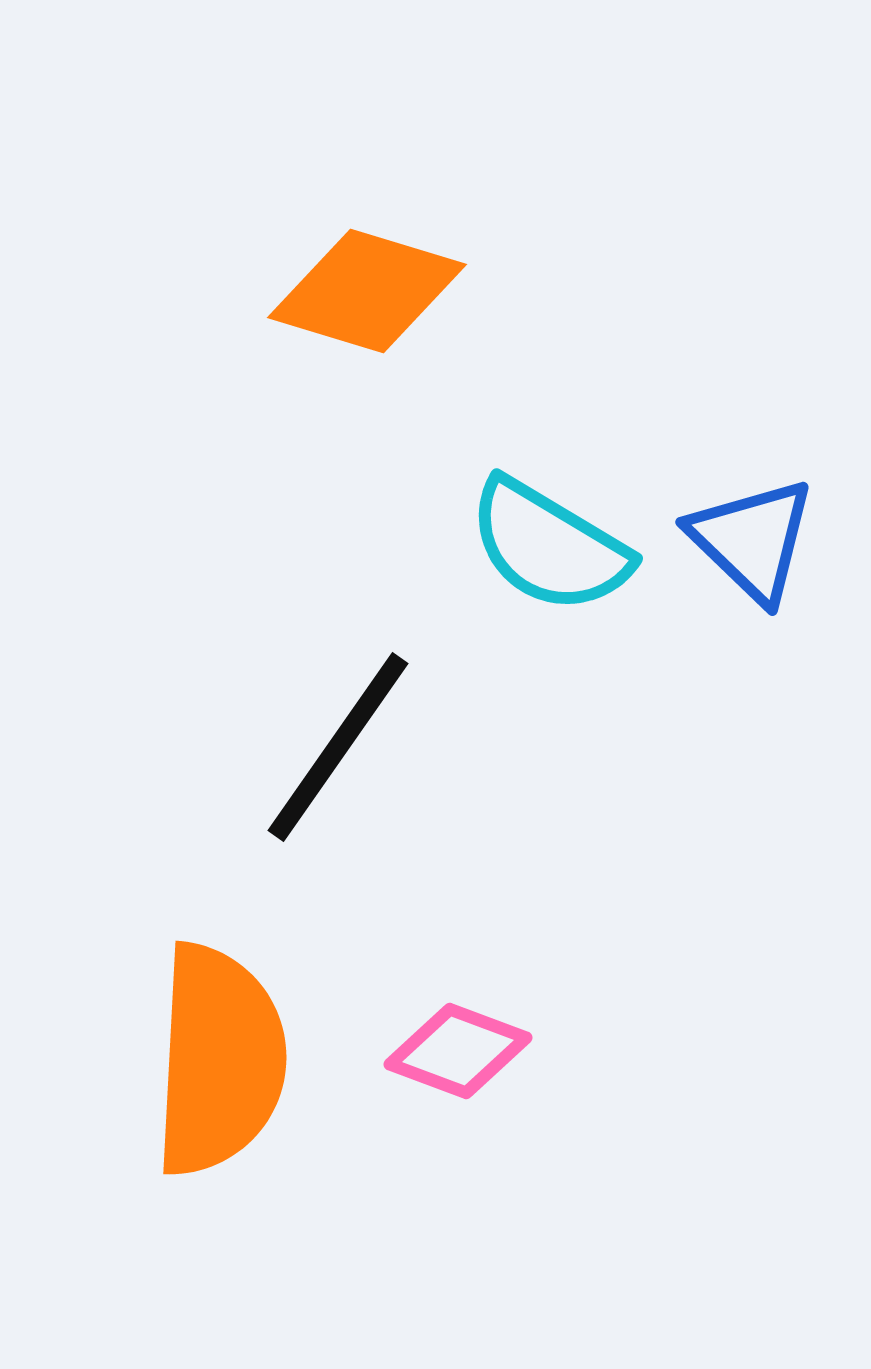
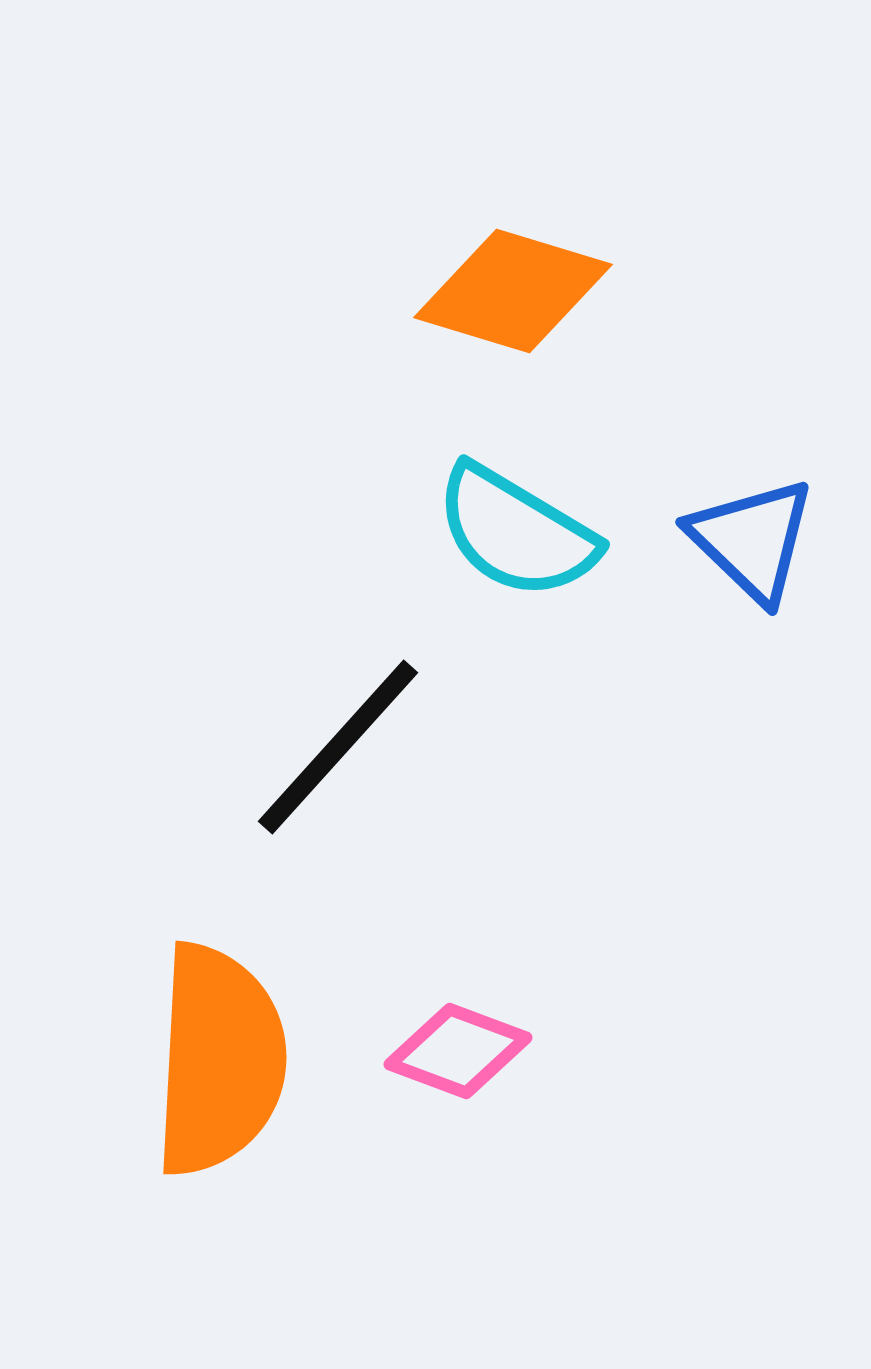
orange diamond: moved 146 px right
cyan semicircle: moved 33 px left, 14 px up
black line: rotated 7 degrees clockwise
